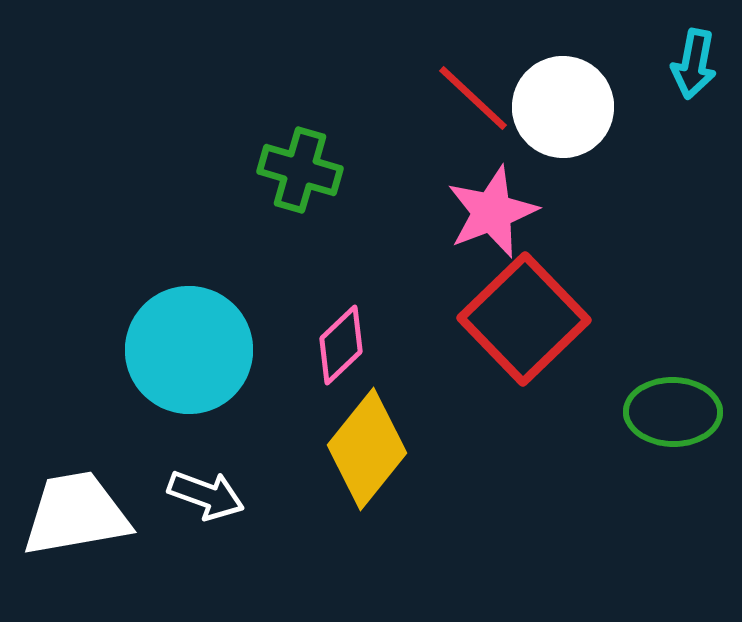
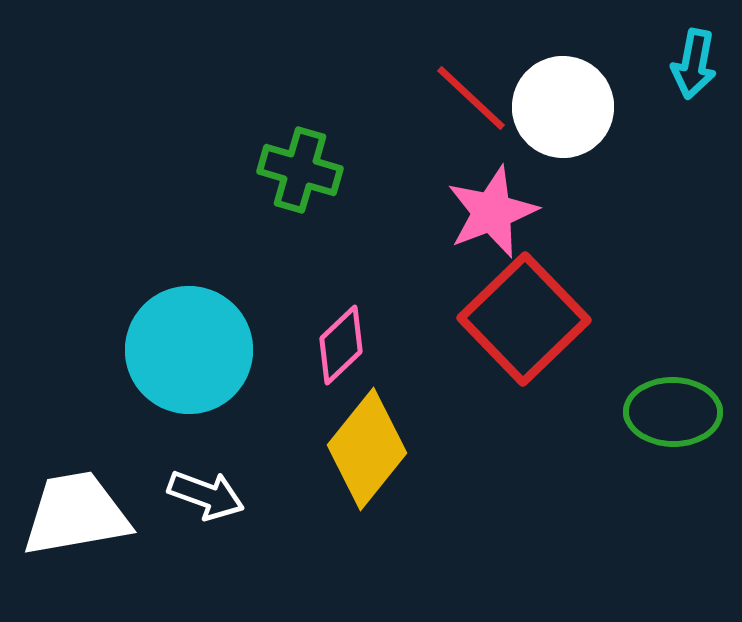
red line: moved 2 px left
